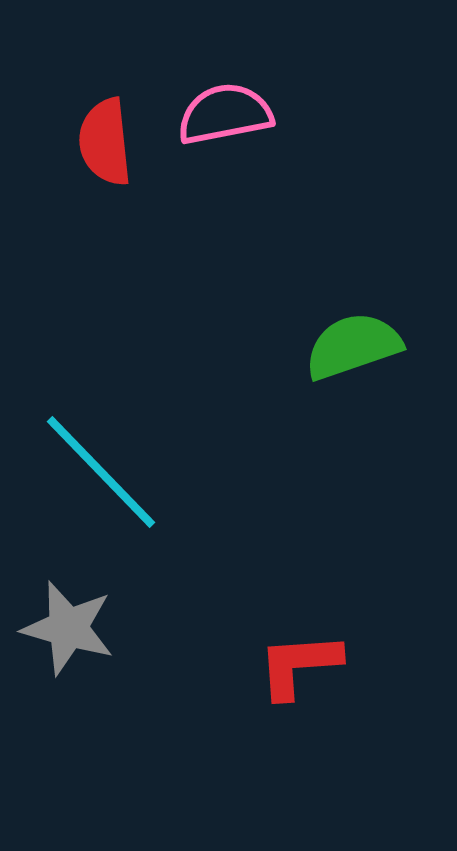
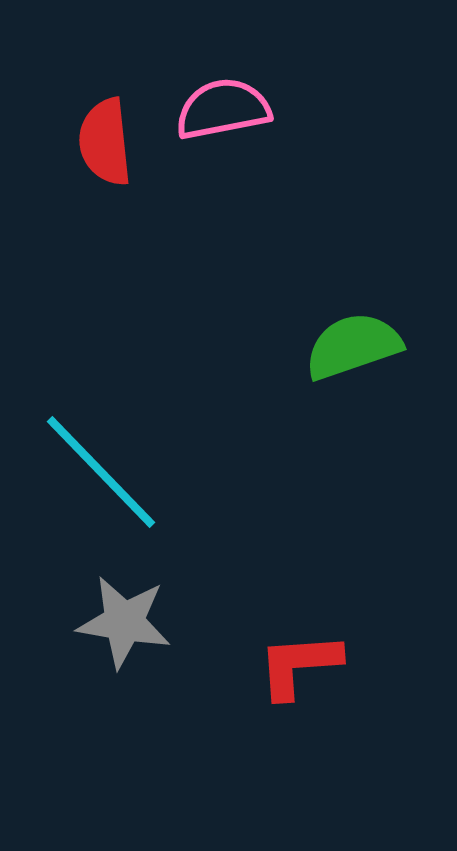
pink semicircle: moved 2 px left, 5 px up
gray star: moved 56 px right, 6 px up; rotated 6 degrees counterclockwise
